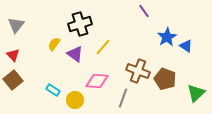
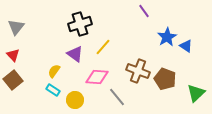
gray triangle: moved 2 px down
yellow semicircle: moved 27 px down
pink diamond: moved 4 px up
gray line: moved 6 px left, 1 px up; rotated 60 degrees counterclockwise
